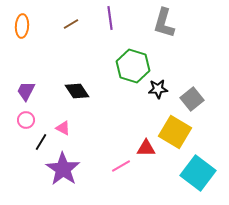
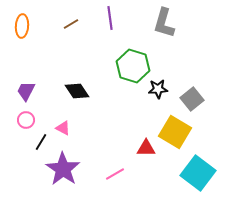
pink line: moved 6 px left, 8 px down
